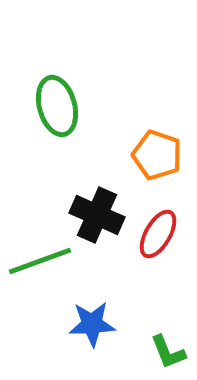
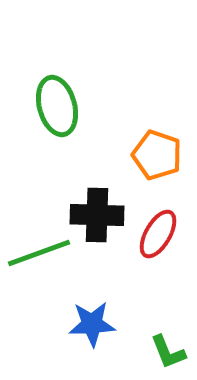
black cross: rotated 22 degrees counterclockwise
green line: moved 1 px left, 8 px up
